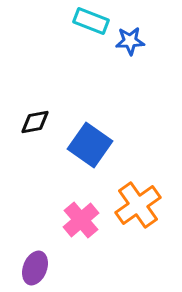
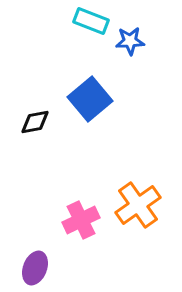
blue square: moved 46 px up; rotated 15 degrees clockwise
pink cross: rotated 15 degrees clockwise
